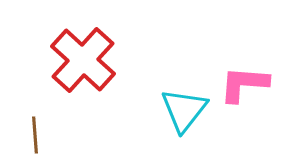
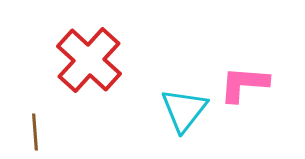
red cross: moved 6 px right
brown line: moved 3 px up
